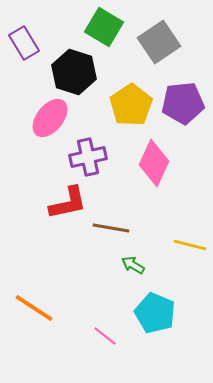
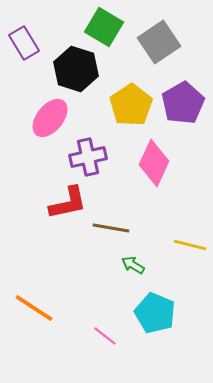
black hexagon: moved 2 px right, 3 px up
purple pentagon: rotated 24 degrees counterclockwise
